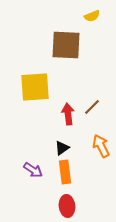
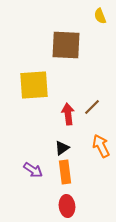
yellow semicircle: moved 8 px right; rotated 91 degrees clockwise
yellow square: moved 1 px left, 2 px up
